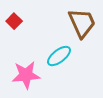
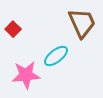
red square: moved 1 px left, 8 px down
cyan ellipse: moved 3 px left
